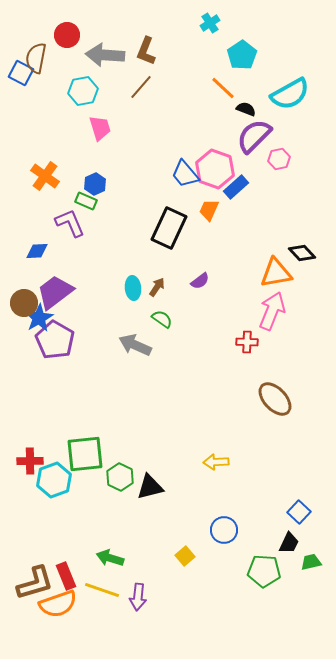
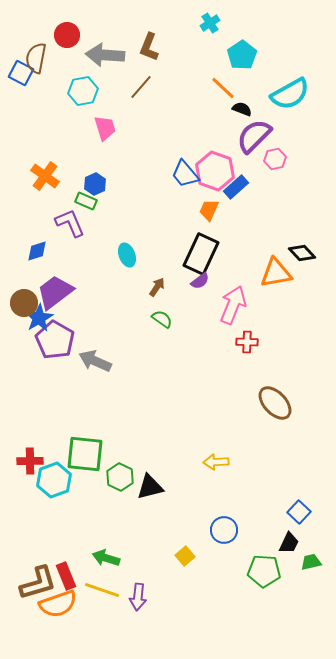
brown L-shape at (146, 51): moved 3 px right, 4 px up
black semicircle at (246, 109): moved 4 px left
pink trapezoid at (100, 128): moved 5 px right
pink hexagon at (279, 159): moved 4 px left
pink hexagon at (215, 169): moved 2 px down
black rectangle at (169, 228): moved 32 px right, 26 px down
blue diamond at (37, 251): rotated 15 degrees counterclockwise
cyan ellipse at (133, 288): moved 6 px left, 33 px up; rotated 15 degrees counterclockwise
pink arrow at (272, 311): moved 39 px left, 6 px up
gray arrow at (135, 345): moved 40 px left, 16 px down
brown ellipse at (275, 399): moved 4 px down
green square at (85, 454): rotated 12 degrees clockwise
green arrow at (110, 558): moved 4 px left
brown L-shape at (35, 583): moved 3 px right
